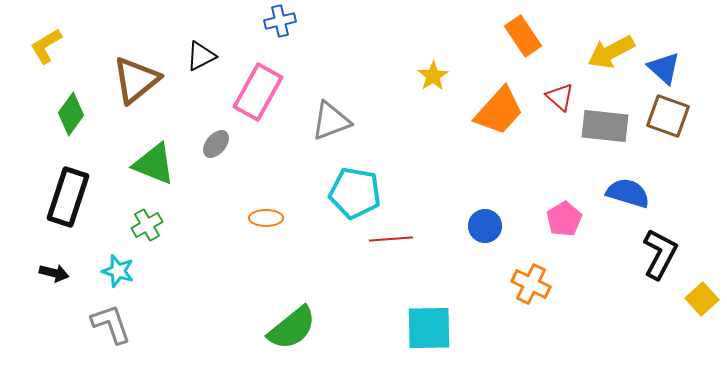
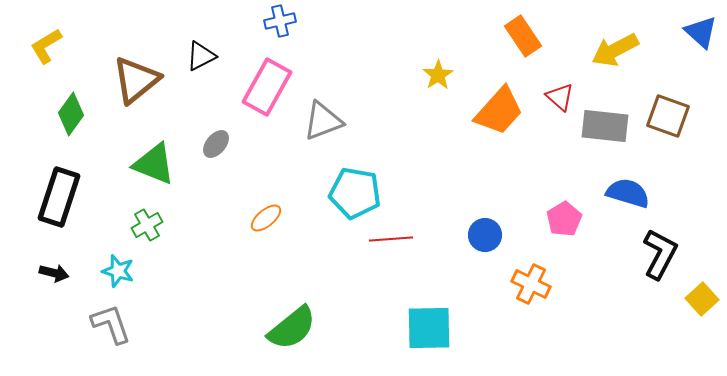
yellow arrow: moved 4 px right, 2 px up
blue triangle: moved 37 px right, 36 px up
yellow star: moved 5 px right, 1 px up
pink rectangle: moved 9 px right, 5 px up
gray triangle: moved 8 px left
black rectangle: moved 9 px left
orange ellipse: rotated 40 degrees counterclockwise
blue circle: moved 9 px down
